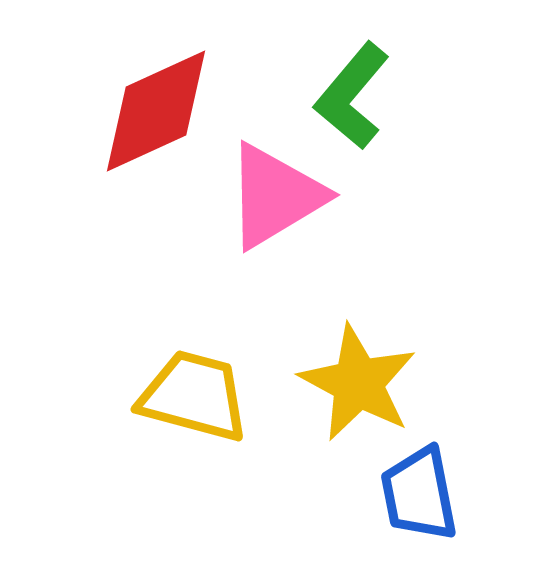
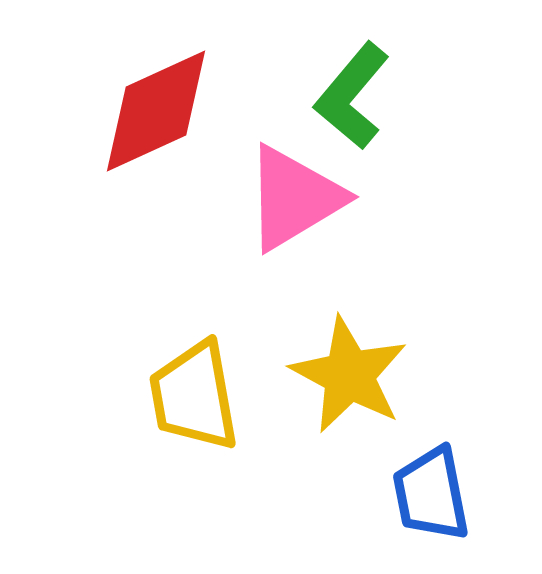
pink triangle: moved 19 px right, 2 px down
yellow star: moved 9 px left, 8 px up
yellow trapezoid: rotated 115 degrees counterclockwise
blue trapezoid: moved 12 px right
